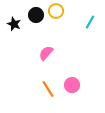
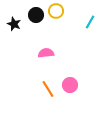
pink semicircle: rotated 42 degrees clockwise
pink circle: moved 2 px left
